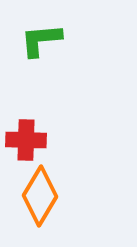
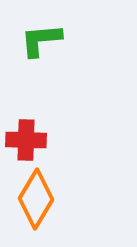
orange diamond: moved 4 px left, 3 px down
